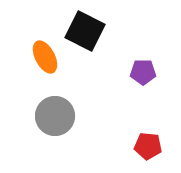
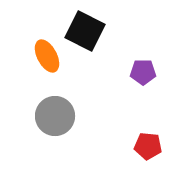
orange ellipse: moved 2 px right, 1 px up
